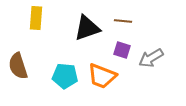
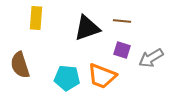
brown line: moved 1 px left
brown semicircle: moved 2 px right, 1 px up
cyan pentagon: moved 2 px right, 2 px down
